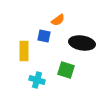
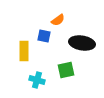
green square: rotated 30 degrees counterclockwise
